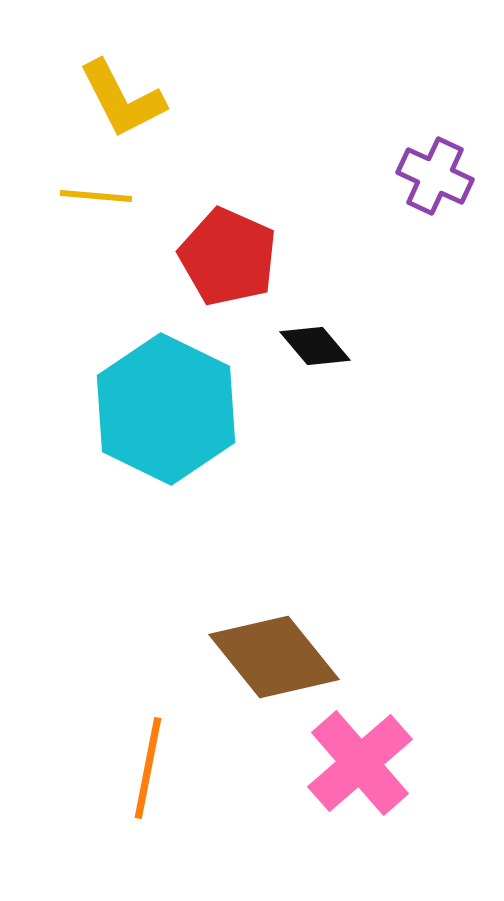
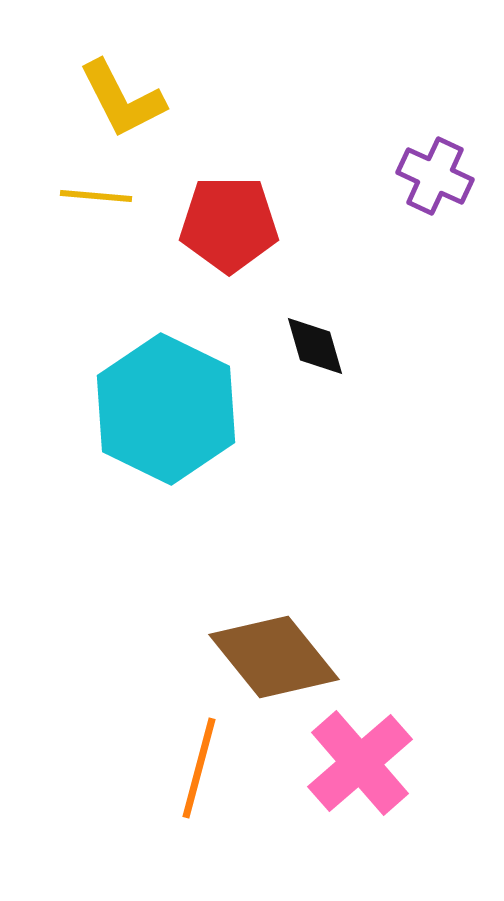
red pentagon: moved 1 px right, 33 px up; rotated 24 degrees counterclockwise
black diamond: rotated 24 degrees clockwise
orange line: moved 51 px right; rotated 4 degrees clockwise
